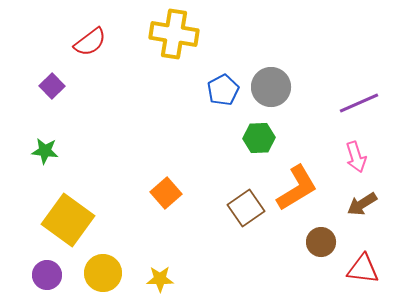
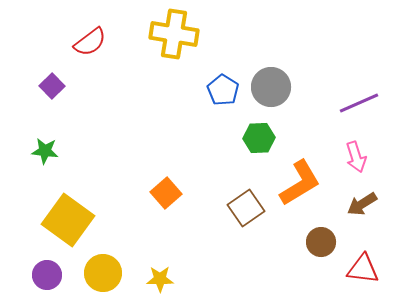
blue pentagon: rotated 12 degrees counterclockwise
orange L-shape: moved 3 px right, 5 px up
